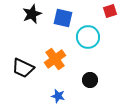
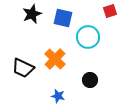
orange cross: rotated 10 degrees counterclockwise
